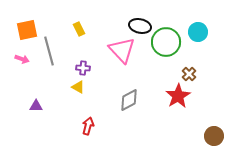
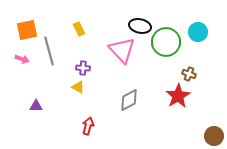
brown cross: rotated 24 degrees counterclockwise
